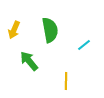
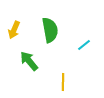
yellow line: moved 3 px left, 1 px down
